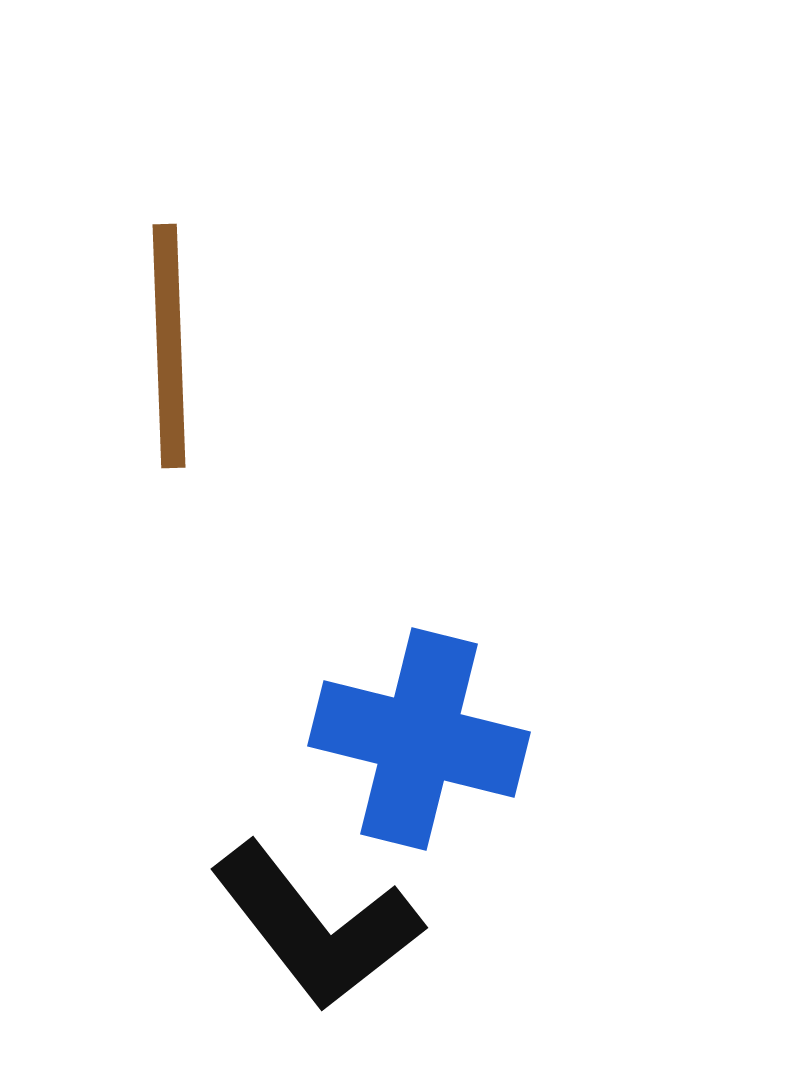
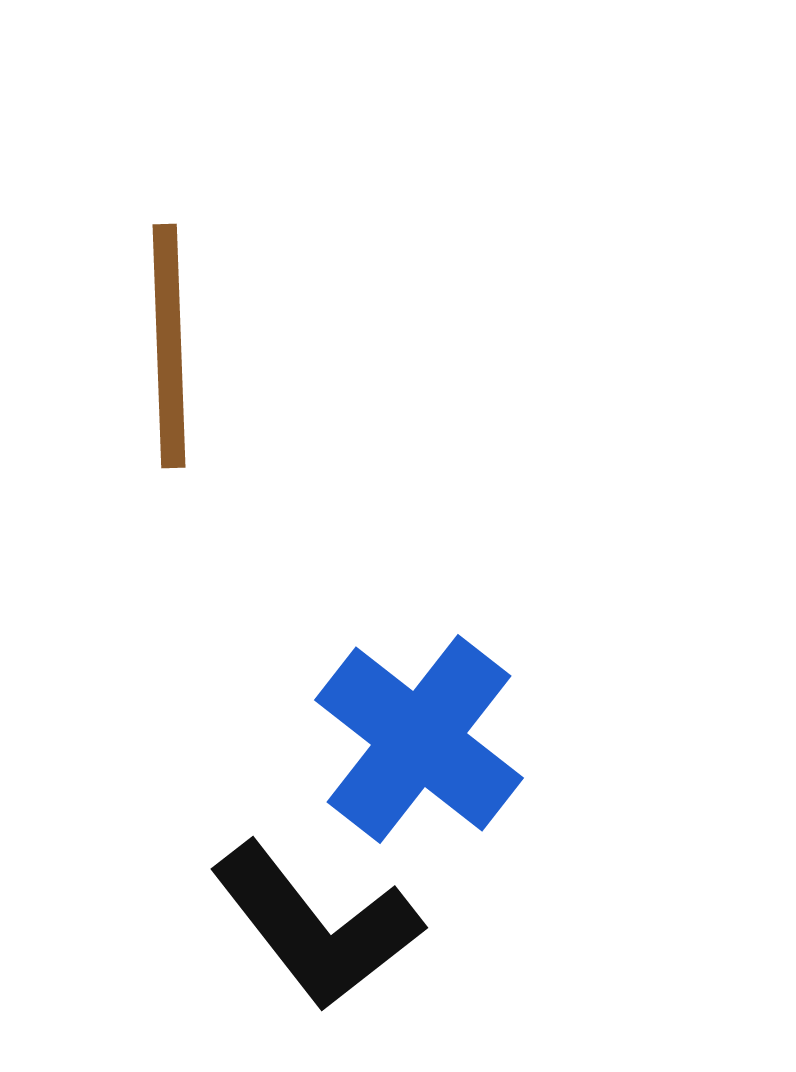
blue cross: rotated 24 degrees clockwise
